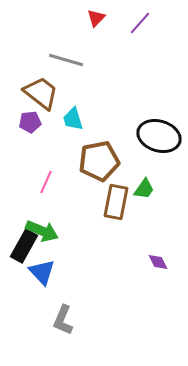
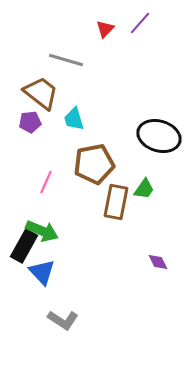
red triangle: moved 9 px right, 11 px down
cyan trapezoid: moved 1 px right
brown pentagon: moved 5 px left, 3 px down
gray L-shape: rotated 80 degrees counterclockwise
